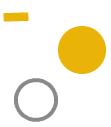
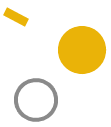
yellow rectangle: rotated 30 degrees clockwise
